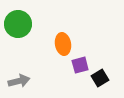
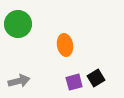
orange ellipse: moved 2 px right, 1 px down
purple square: moved 6 px left, 17 px down
black square: moved 4 px left
